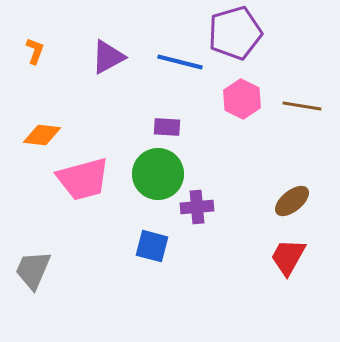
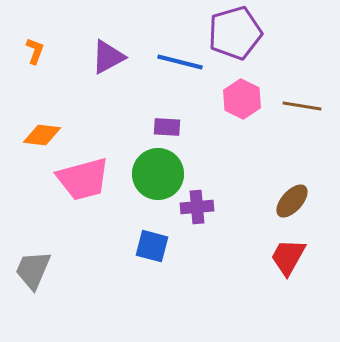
brown ellipse: rotated 9 degrees counterclockwise
